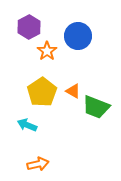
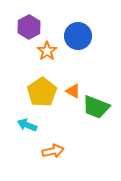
orange arrow: moved 15 px right, 13 px up
